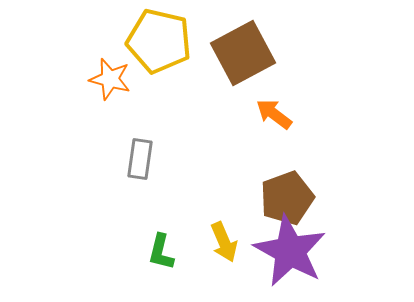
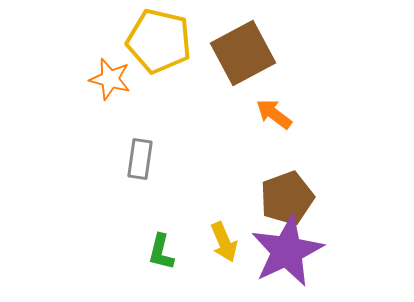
purple star: moved 3 px left; rotated 18 degrees clockwise
